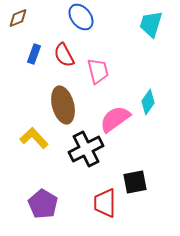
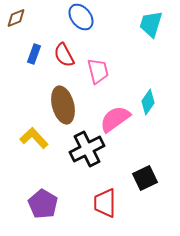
brown diamond: moved 2 px left
black cross: moved 1 px right
black square: moved 10 px right, 4 px up; rotated 15 degrees counterclockwise
